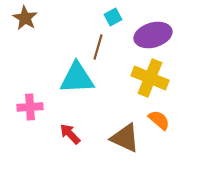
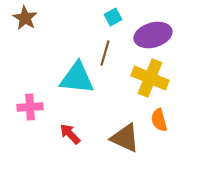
brown line: moved 7 px right, 6 px down
cyan triangle: rotated 9 degrees clockwise
orange semicircle: rotated 145 degrees counterclockwise
